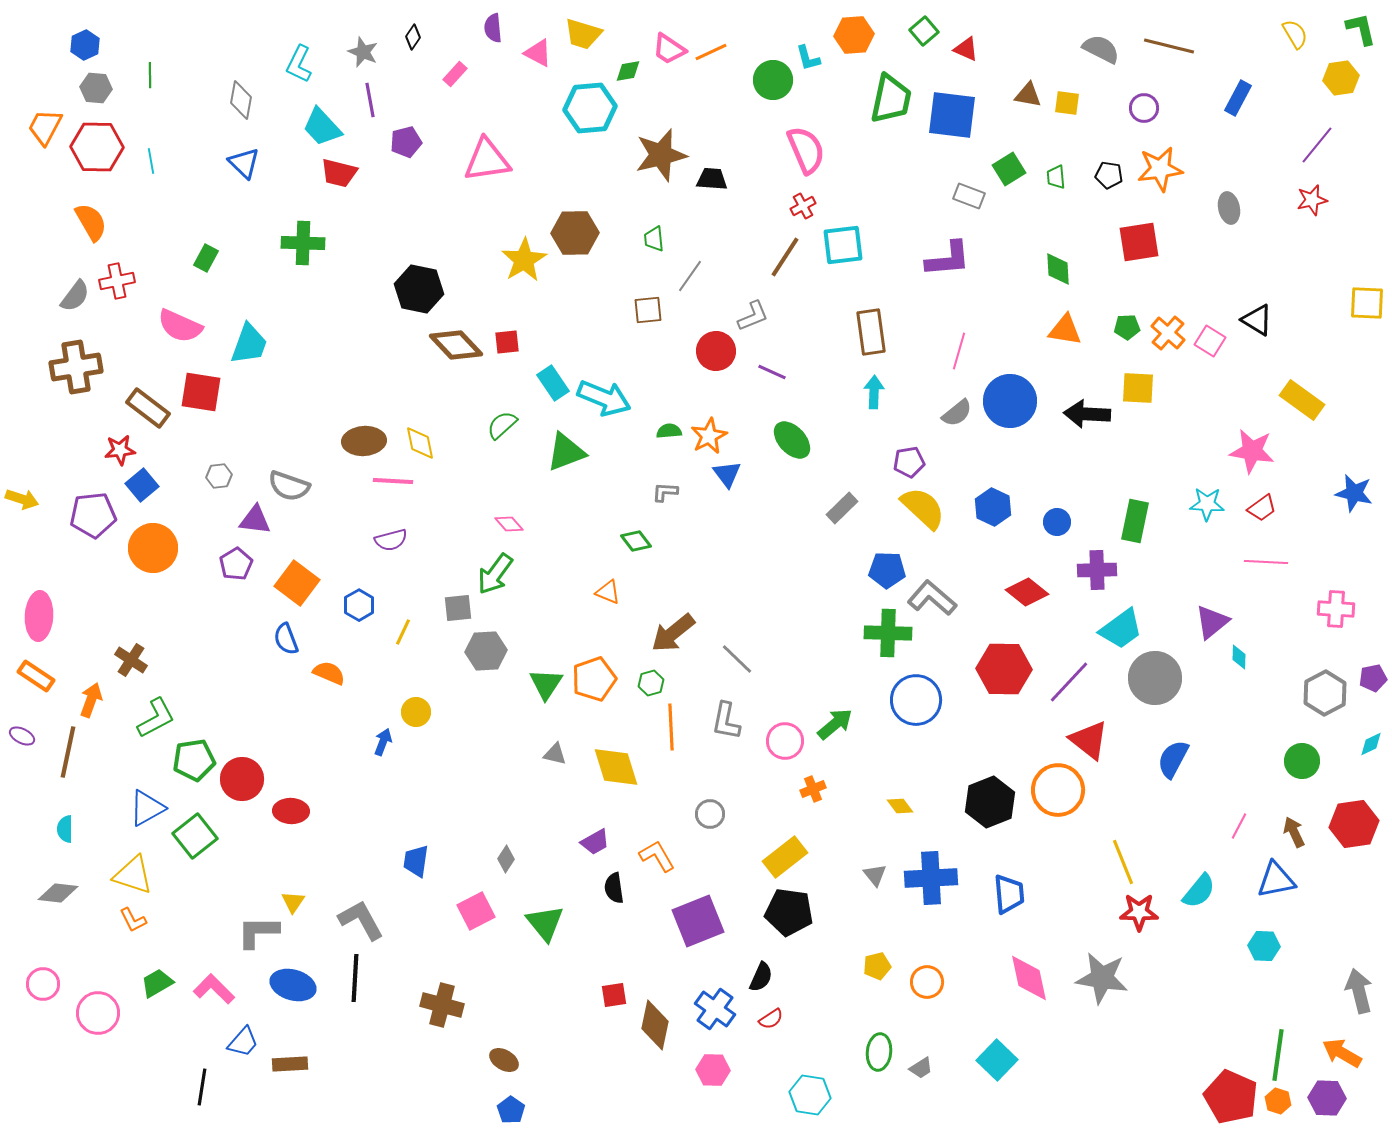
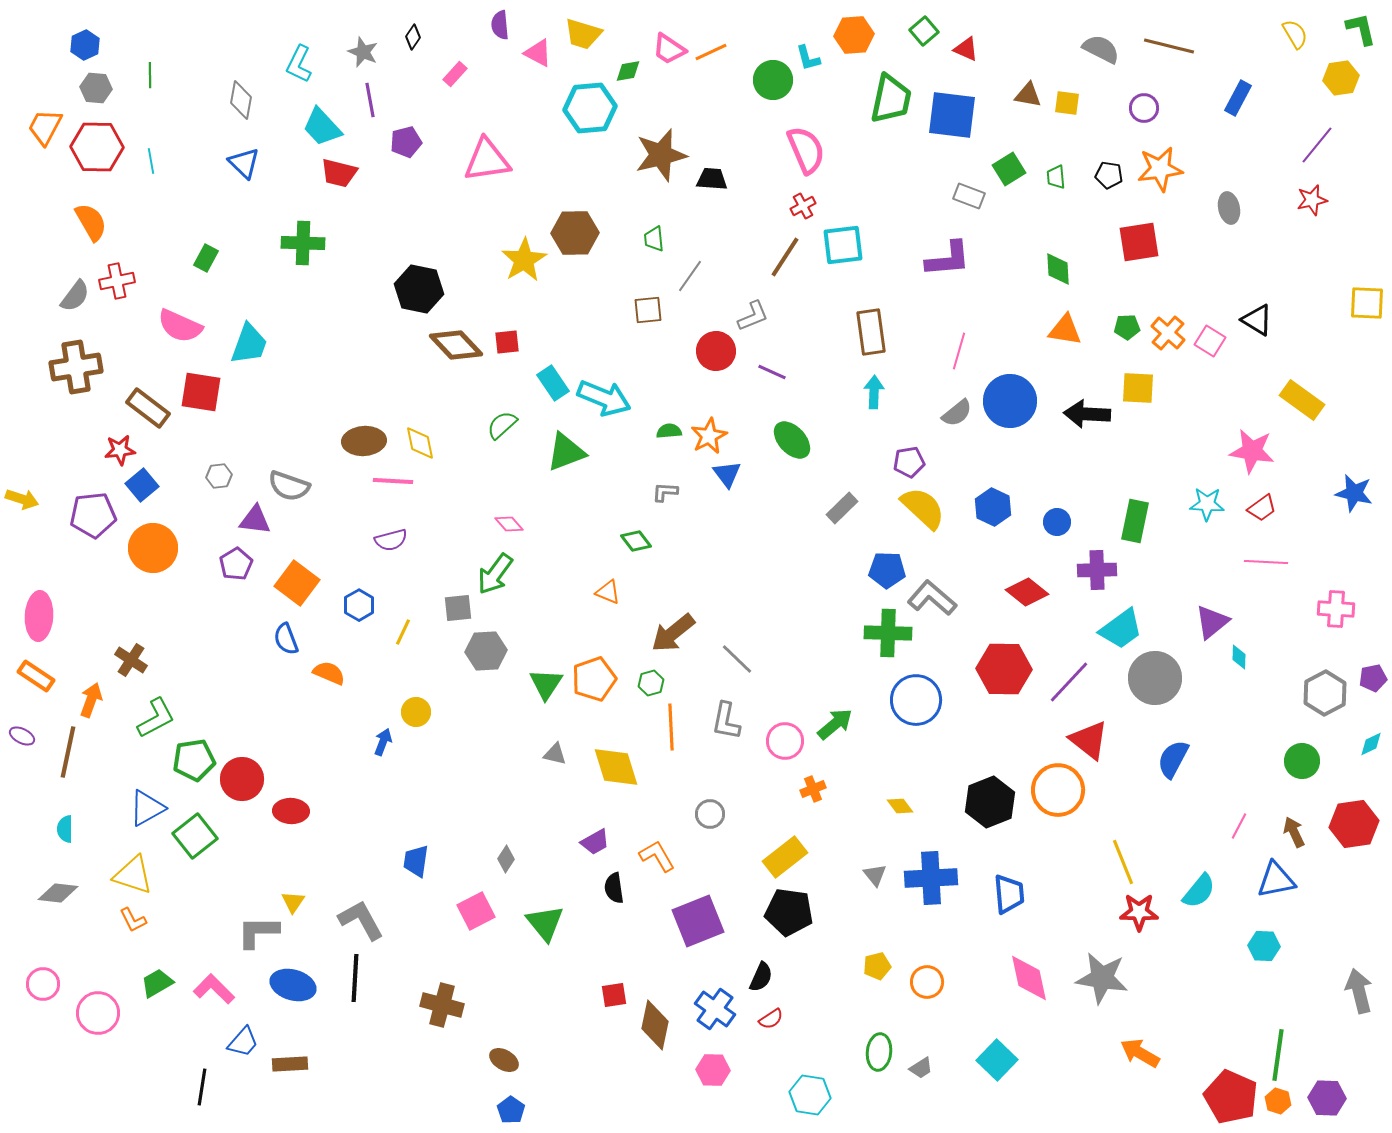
purple semicircle at (493, 28): moved 7 px right, 3 px up
orange arrow at (1342, 1053): moved 202 px left
